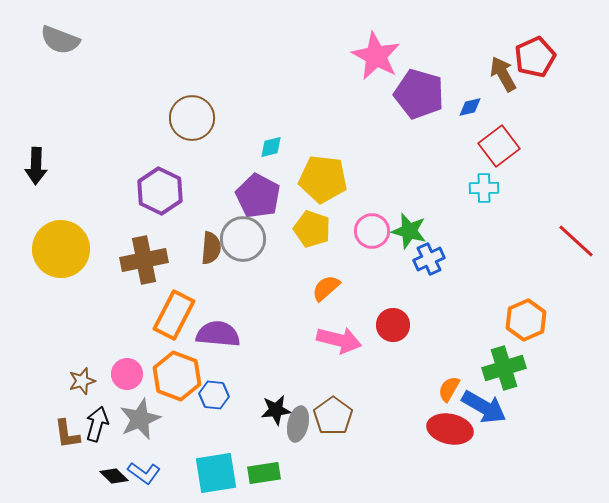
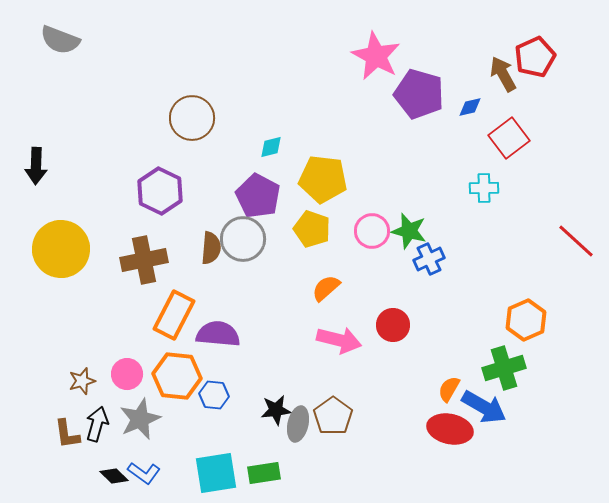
red square at (499, 146): moved 10 px right, 8 px up
orange hexagon at (177, 376): rotated 15 degrees counterclockwise
